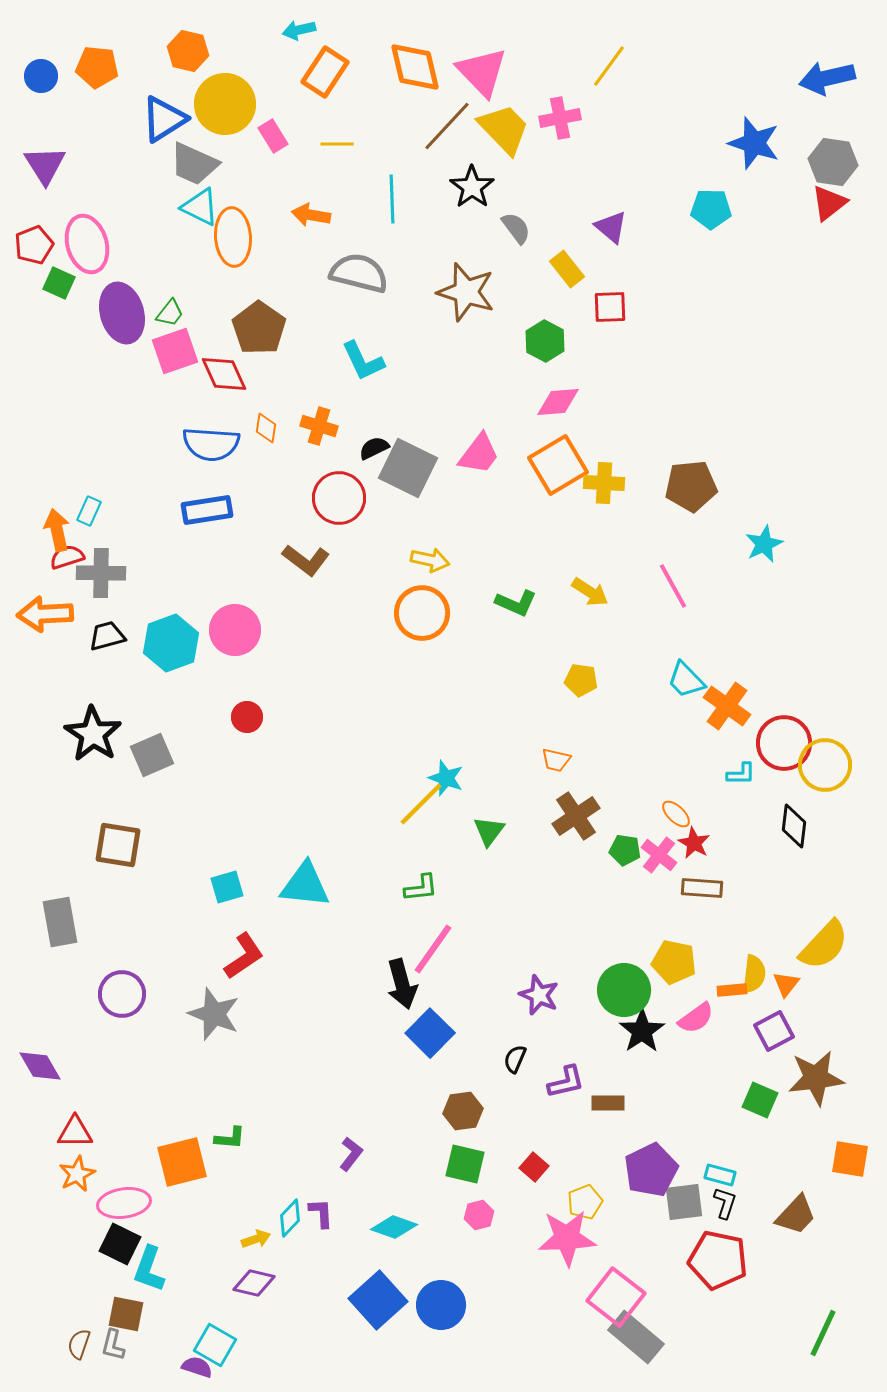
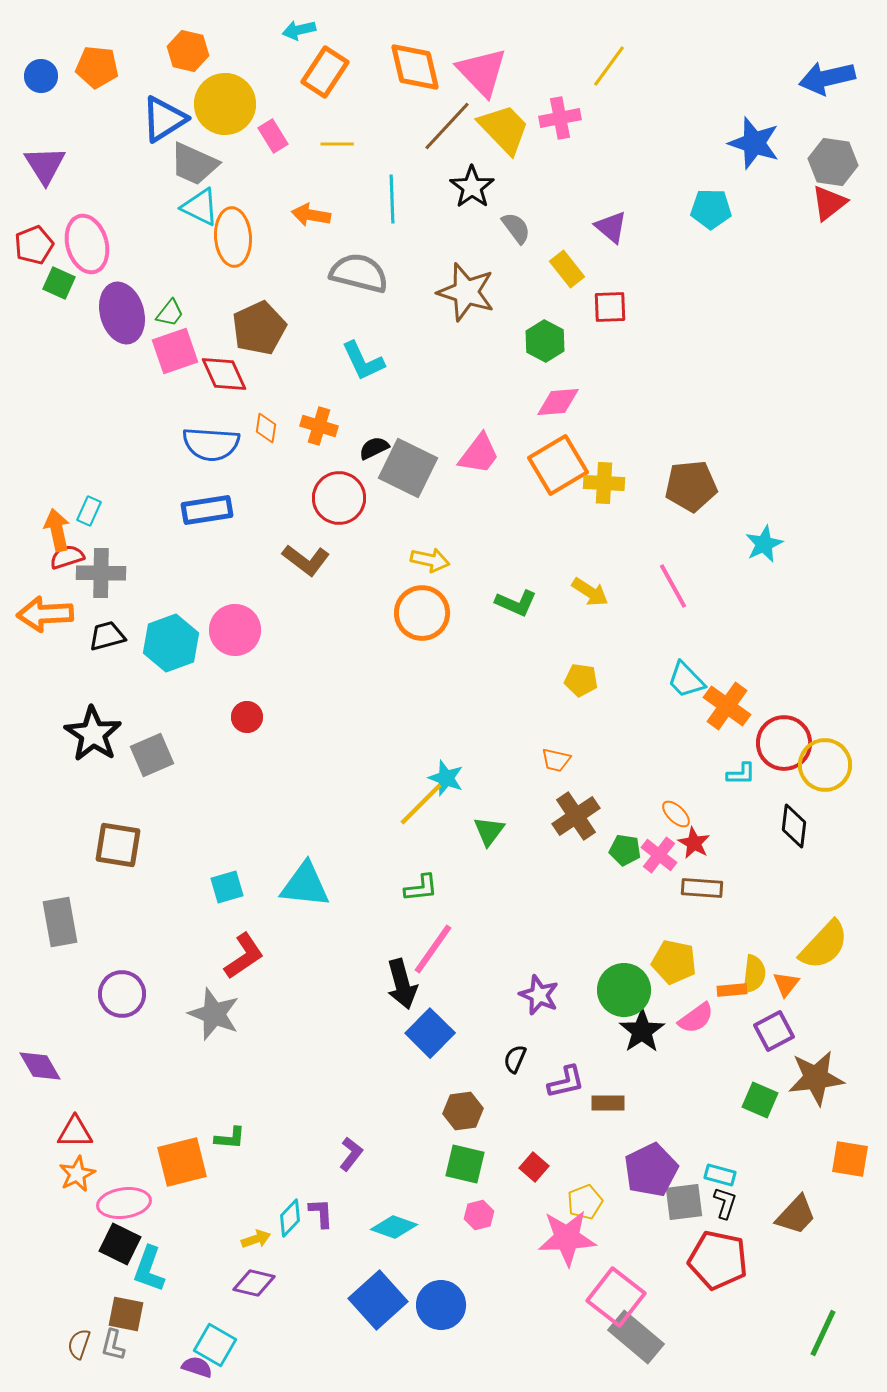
brown pentagon at (259, 328): rotated 12 degrees clockwise
